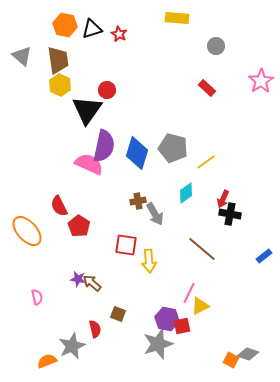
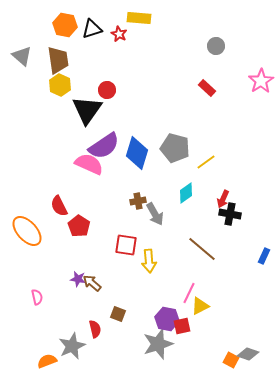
yellow rectangle at (177, 18): moved 38 px left
purple semicircle at (104, 146): rotated 44 degrees clockwise
gray pentagon at (173, 148): moved 2 px right
blue rectangle at (264, 256): rotated 28 degrees counterclockwise
